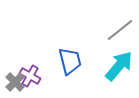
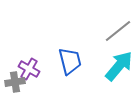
gray line: moved 2 px left, 1 px down
purple cross: moved 1 px left, 7 px up
gray cross: rotated 36 degrees clockwise
